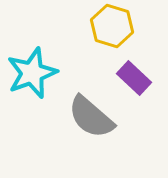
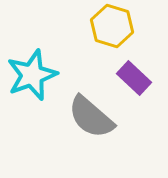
cyan star: moved 2 px down
